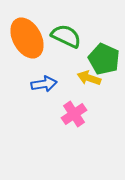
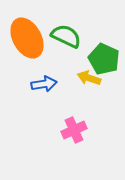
pink cross: moved 16 px down; rotated 10 degrees clockwise
